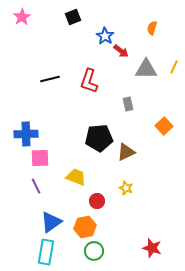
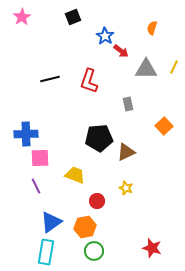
yellow trapezoid: moved 1 px left, 2 px up
